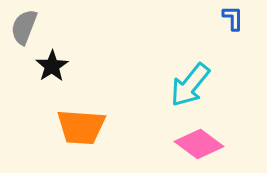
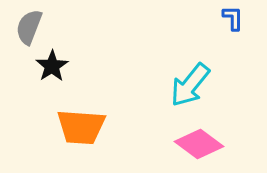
gray semicircle: moved 5 px right
